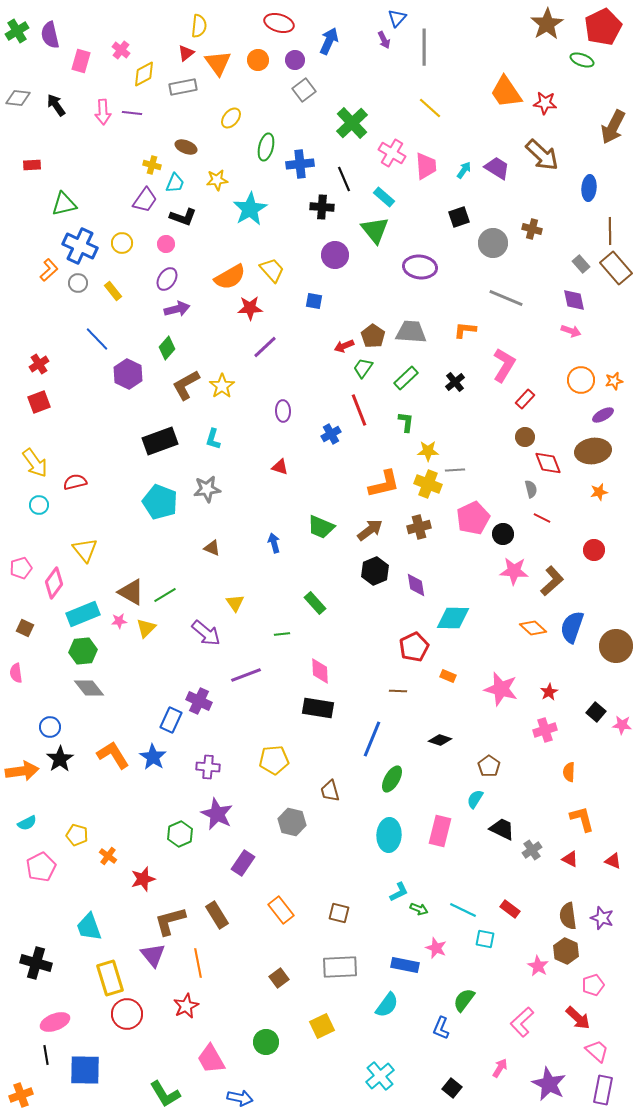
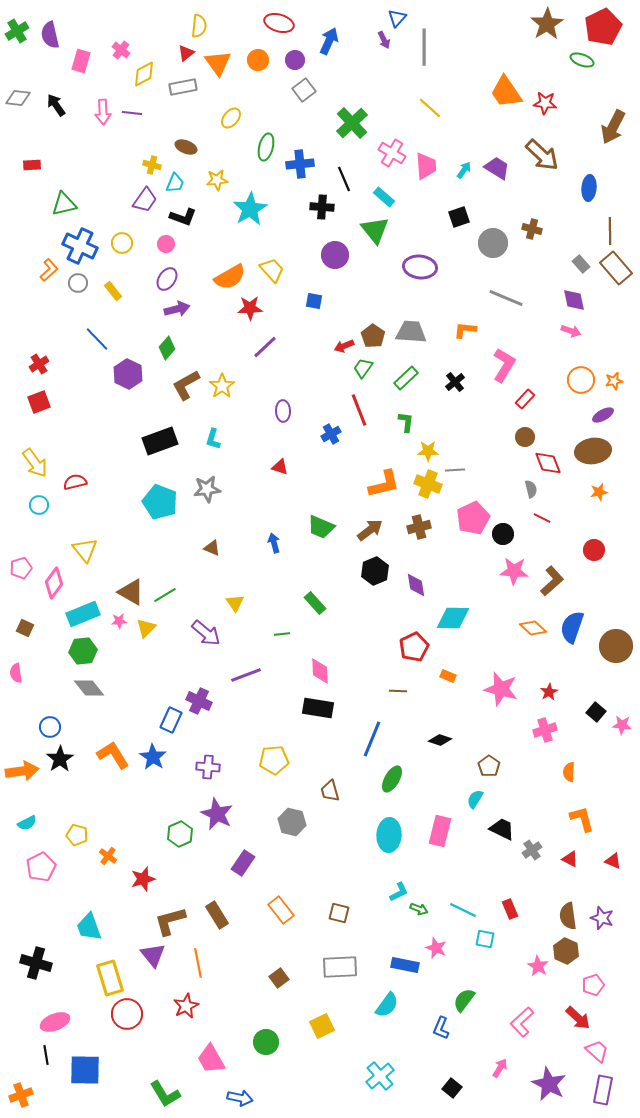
red rectangle at (510, 909): rotated 30 degrees clockwise
